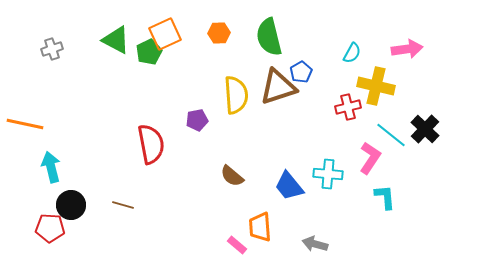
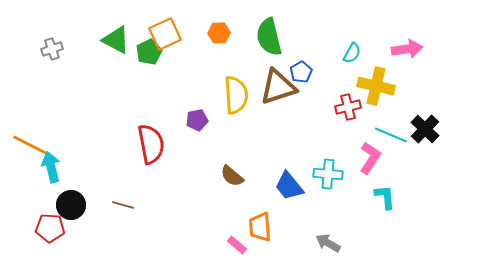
orange line: moved 5 px right, 21 px down; rotated 15 degrees clockwise
cyan line: rotated 16 degrees counterclockwise
gray arrow: moved 13 px right, 1 px up; rotated 15 degrees clockwise
